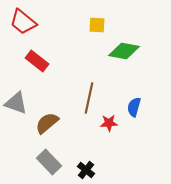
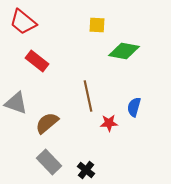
brown line: moved 1 px left, 2 px up; rotated 24 degrees counterclockwise
